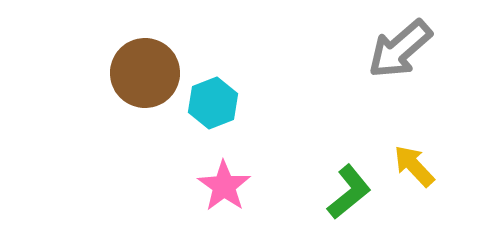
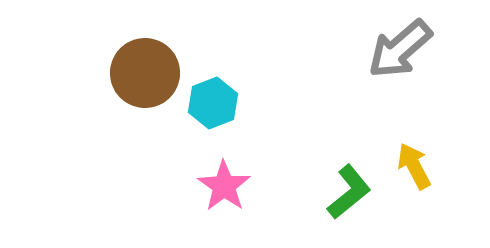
yellow arrow: rotated 15 degrees clockwise
